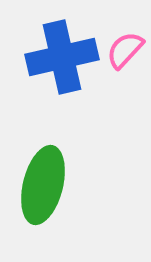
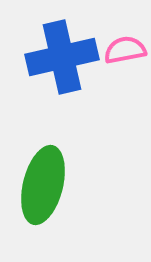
pink semicircle: rotated 36 degrees clockwise
